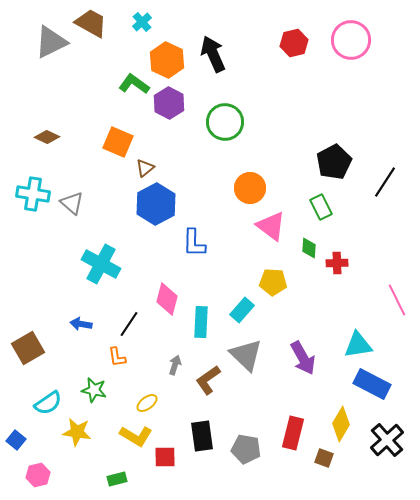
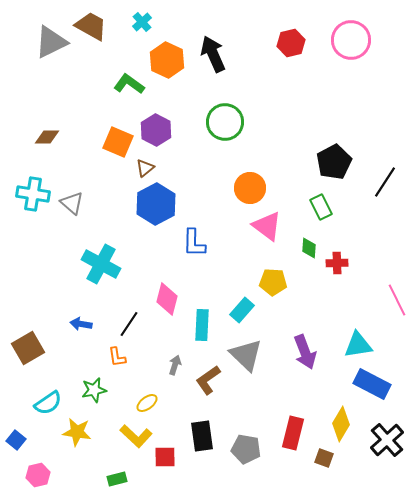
brown trapezoid at (91, 23): moved 3 px down
red hexagon at (294, 43): moved 3 px left
green L-shape at (134, 84): moved 5 px left
purple hexagon at (169, 103): moved 13 px left, 27 px down
brown diamond at (47, 137): rotated 25 degrees counterclockwise
pink triangle at (271, 226): moved 4 px left
cyan rectangle at (201, 322): moved 1 px right, 3 px down
purple arrow at (303, 358): moved 2 px right, 6 px up; rotated 8 degrees clockwise
green star at (94, 390): rotated 25 degrees counterclockwise
yellow L-shape at (136, 436): rotated 12 degrees clockwise
